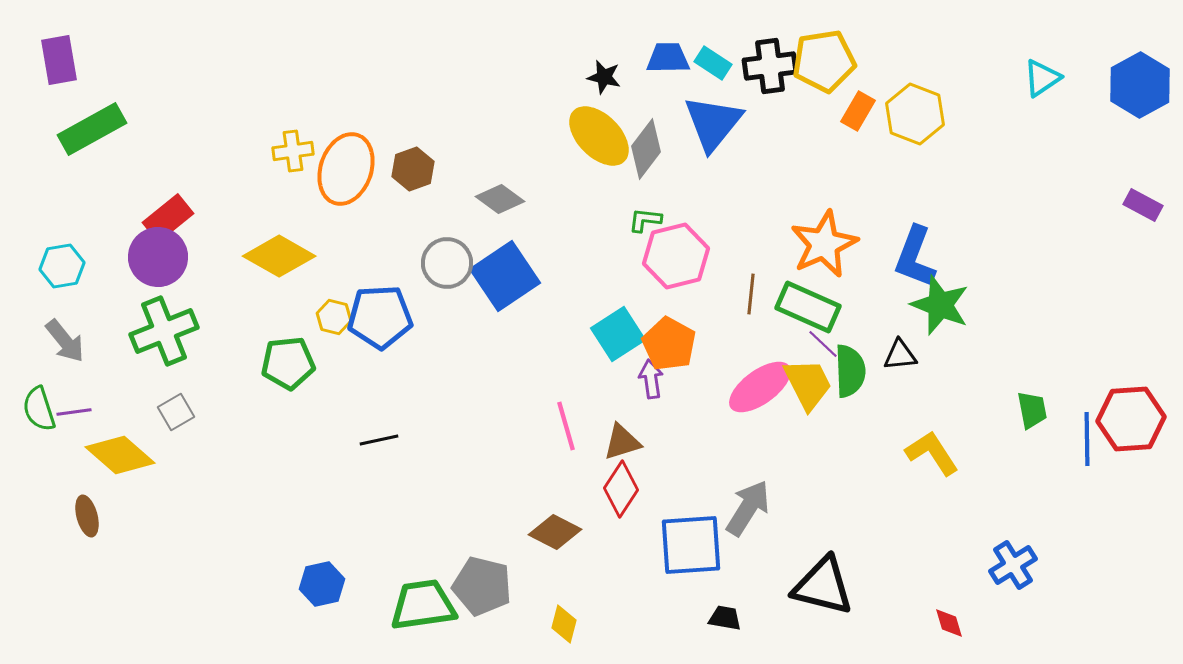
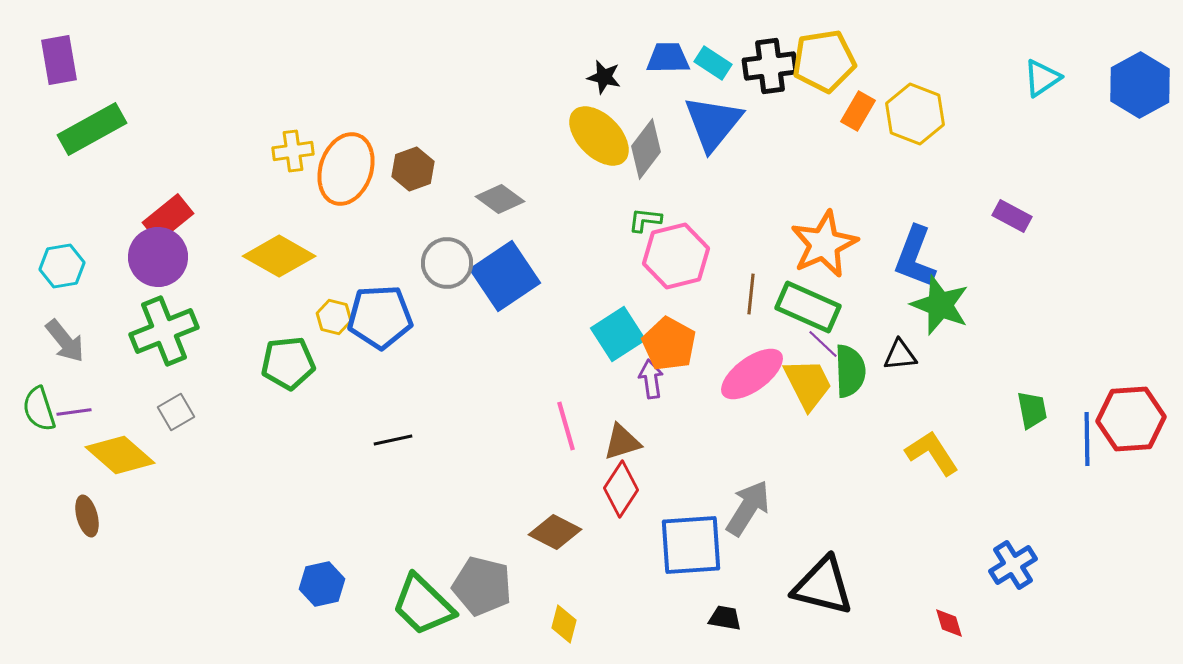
purple rectangle at (1143, 205): moved 131 px left, 11 px down
pink ellipse at (760, 387): moved 8 px left, 13 px up
black line at (379, 440): moved 14 px right
green trapezoid at (423, 605): rotated 128 degrees counterclockwise
